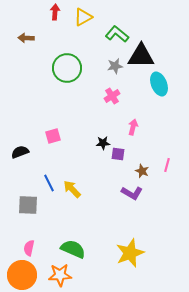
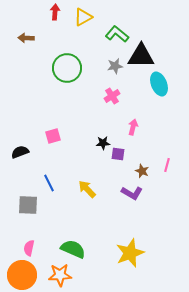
yellow arrow: moved 15 px right
